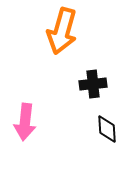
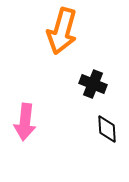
black cross: rotated 28 degrees clockwise
